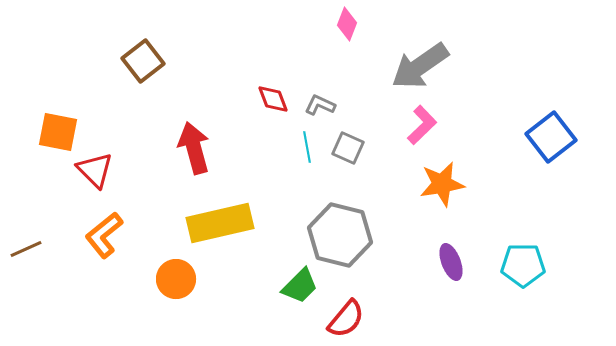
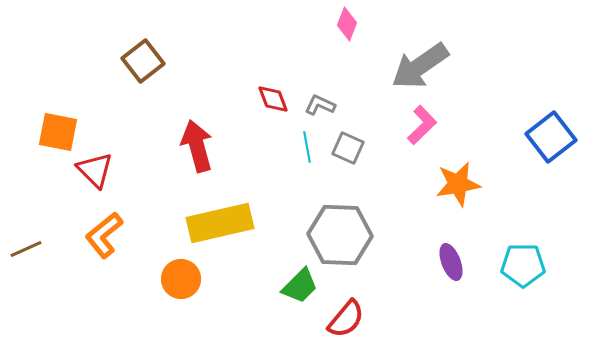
red arrow: moved 3 px right, 2 px up
orange star: moved 16 px right
gray hexagon: rotated 12 degrees counterclockwise
orange circle: moved 5 px right
